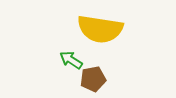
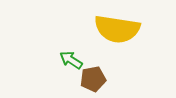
yellow semicircle: moved 17 px right
